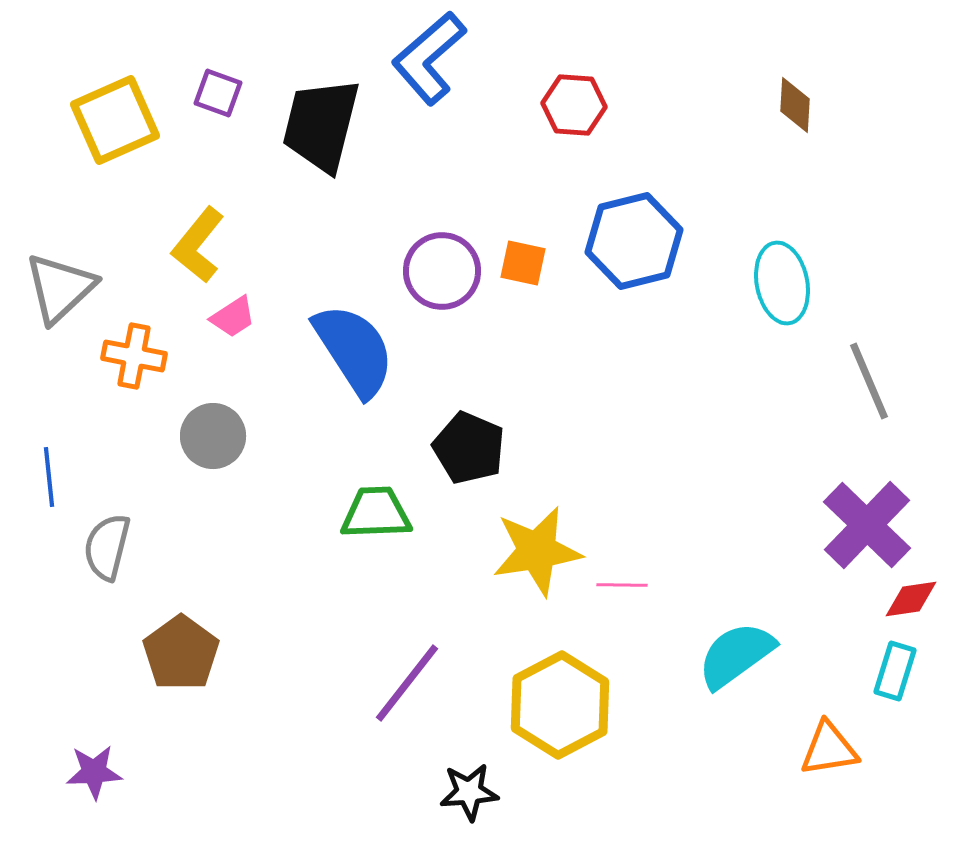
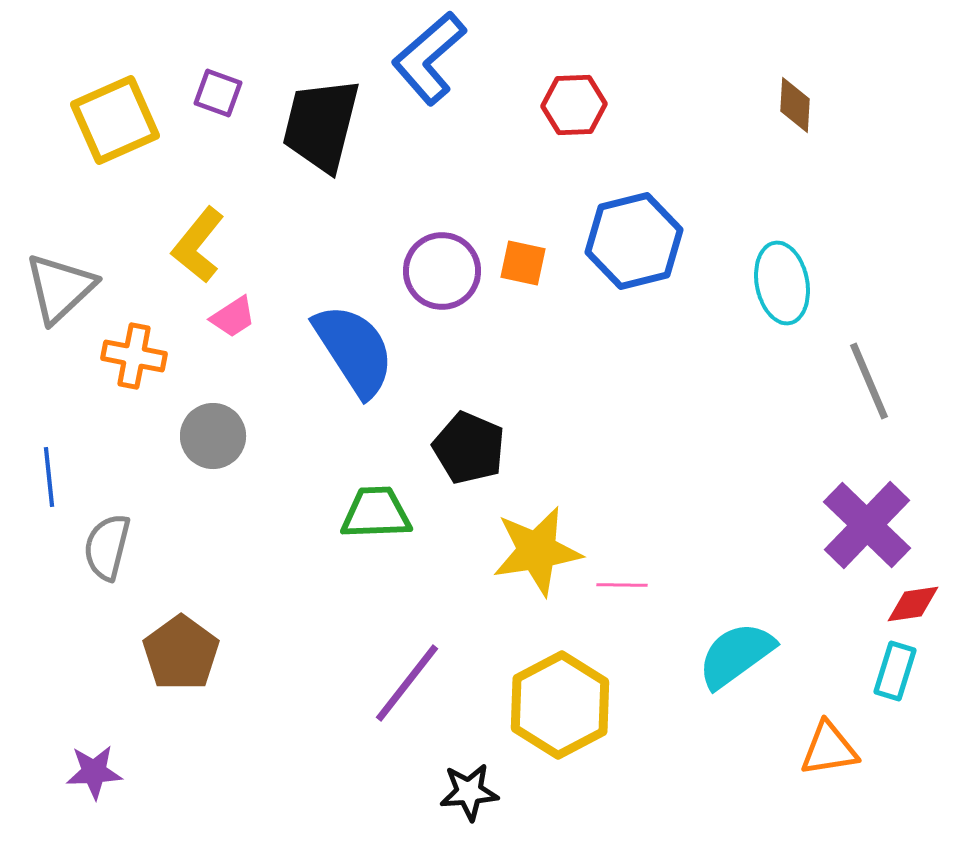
red hexagon: rotated 6 degrees counterclockwise
red diamond: moved 2 px right, 5 px down
